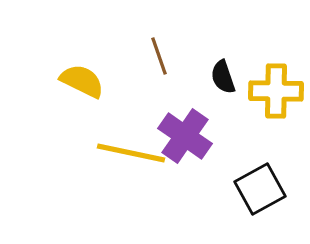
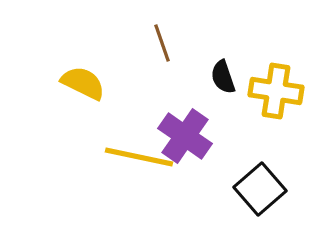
brown line: moved 3 px right, 13 px up
yellow semicircle: moved 1 px right, 2 px down
yellow cross: rotated 8 degrees clockwise
yellow line: moved 8 px right, 4 px down
black square: rotated 12 degrees counterclockwise
